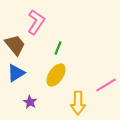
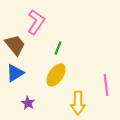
blue triangle: moved 1 px left
pink line: rotated 65 degrees counterclockwise
purple star: moved 2 px left, 1 px down
